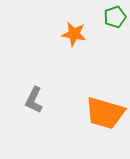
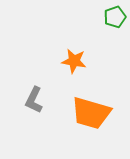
orange star: moved 27 px down
orange trapezoid: moved 14 px left
